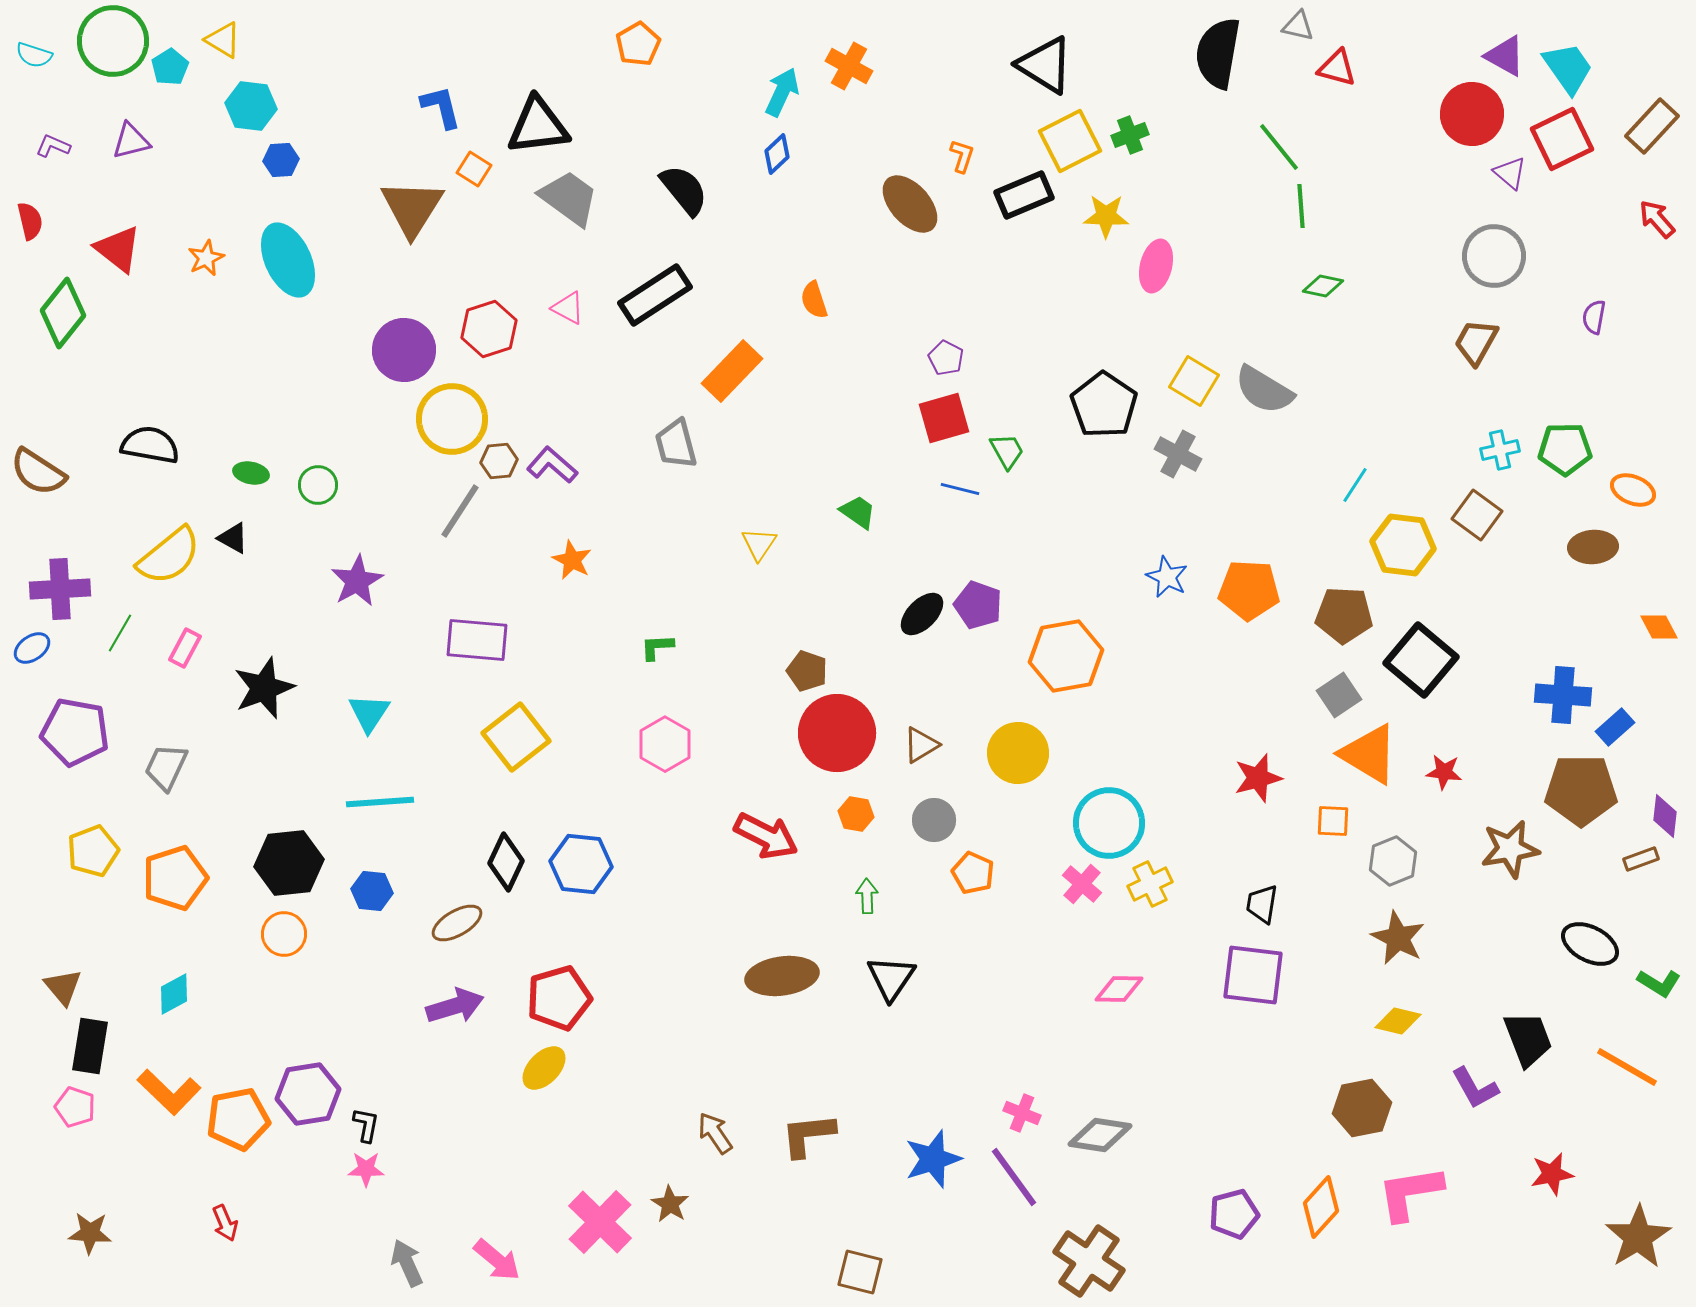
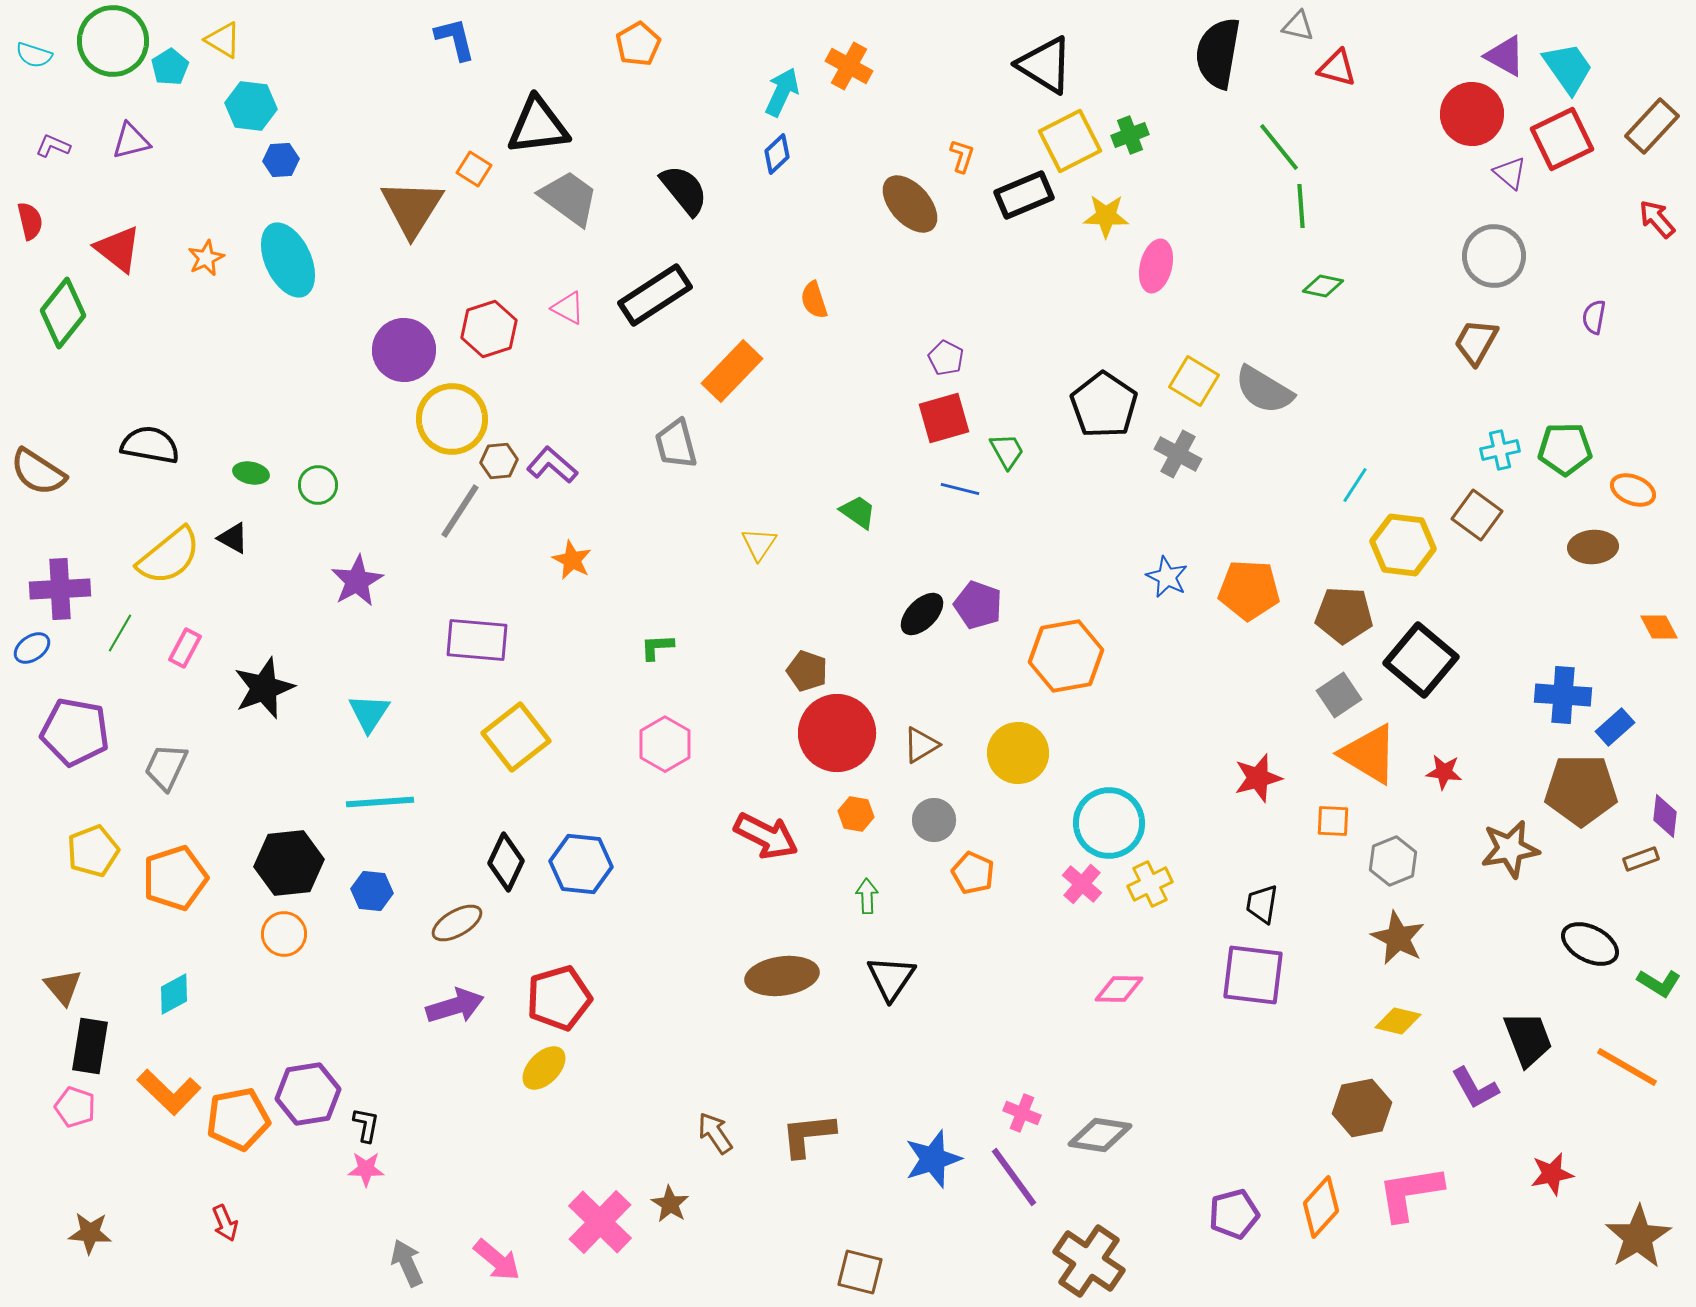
blue L-shape at (441, 107): moved 14 px right, 68 px up
